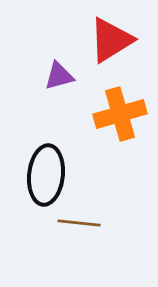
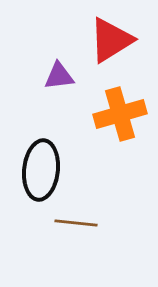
purple triangle: rotated 8 degrees clockwise
black ellipse: moved 5 px left, 5 px up
brown line: moved 3 px left
